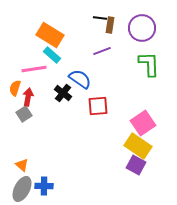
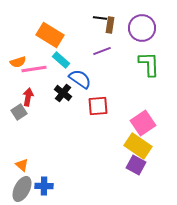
cyan rectangle: moved 9 px right, 5 px down
orange semicircle: moved 3 px right, 26 px up; rotated 126 degrees counterclockwise
gray square: moved 5 px left, 2 px up
